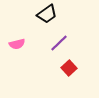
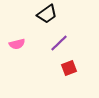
red square: rotated 21 degrees clockwise
